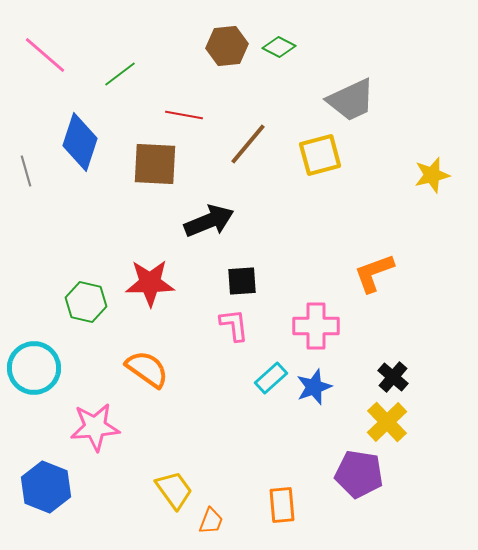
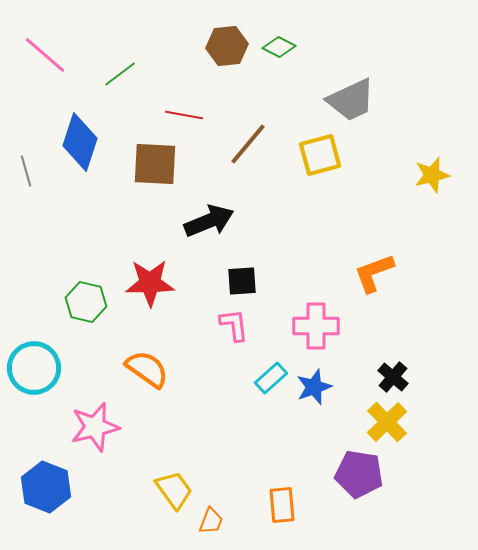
pink star: rotated 9 degrees counterclockwise
